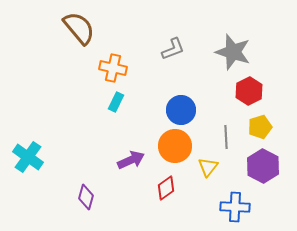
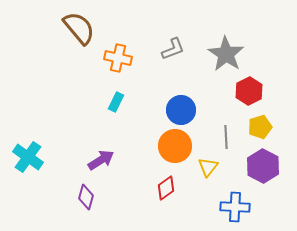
gray star: moved 7 px left, 2 px down; rotated 15 degrees clockwise
orange cross: moved 5 px right, 10 px up
purple arrow: moved 30 px left; rotated 8 degrees counterclockwise
